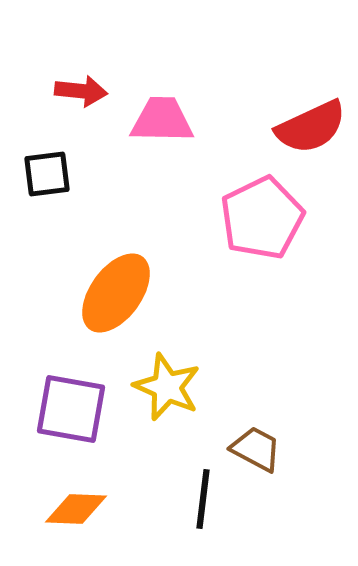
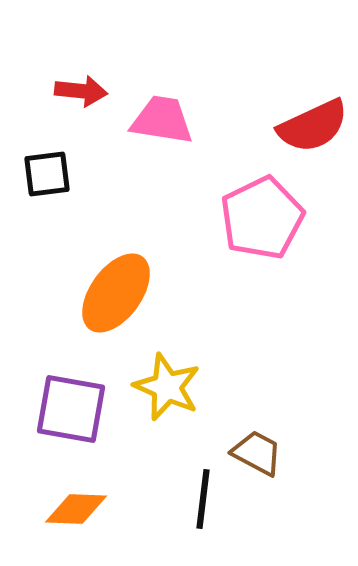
pink trapezoid: rotated 8 degrees clockwise
red semicircle: moved 2 px right, 1 px up
brown trapezoid: moved 1 px right, 4 px down
